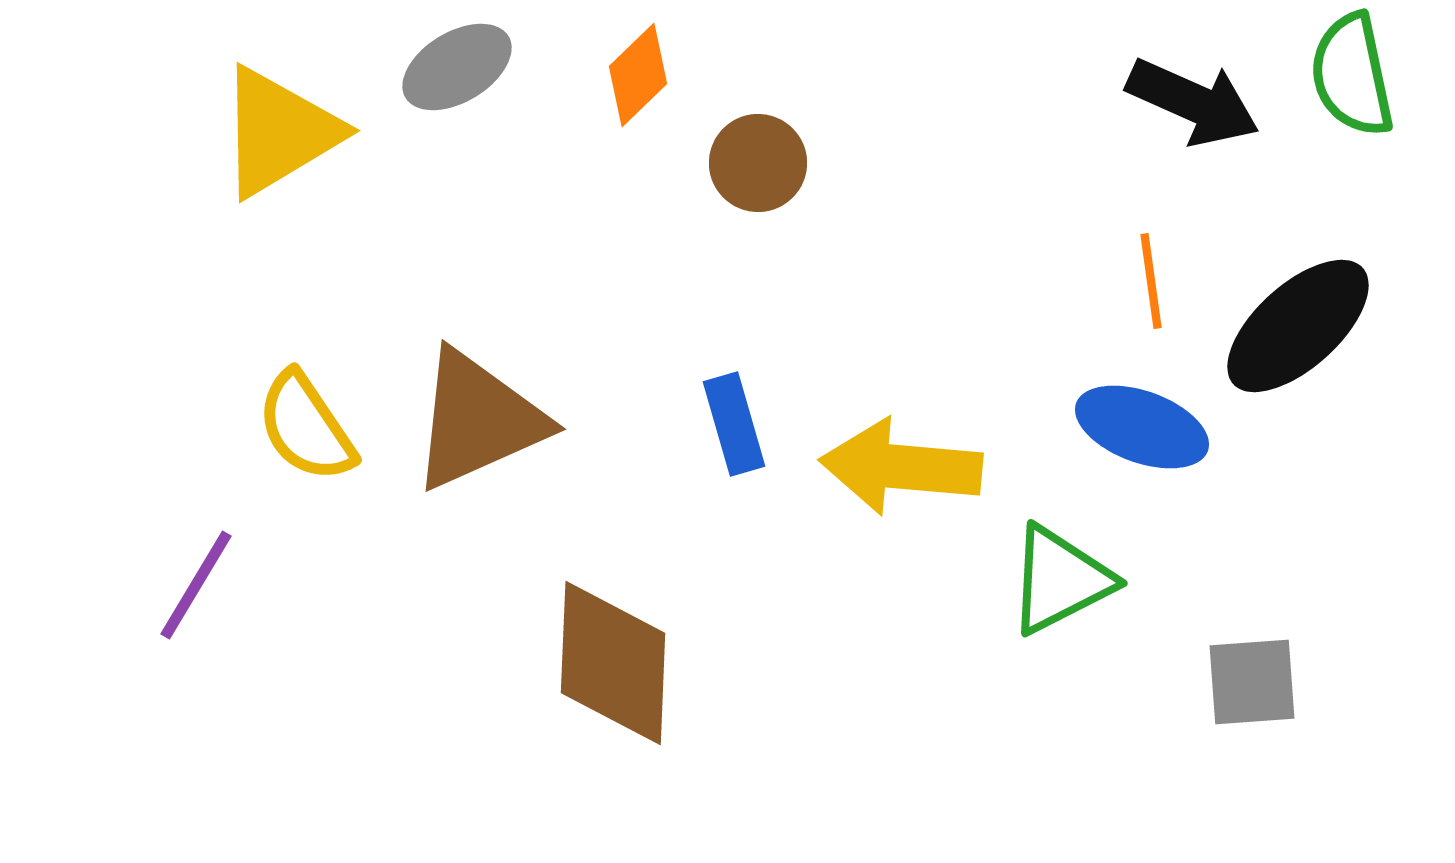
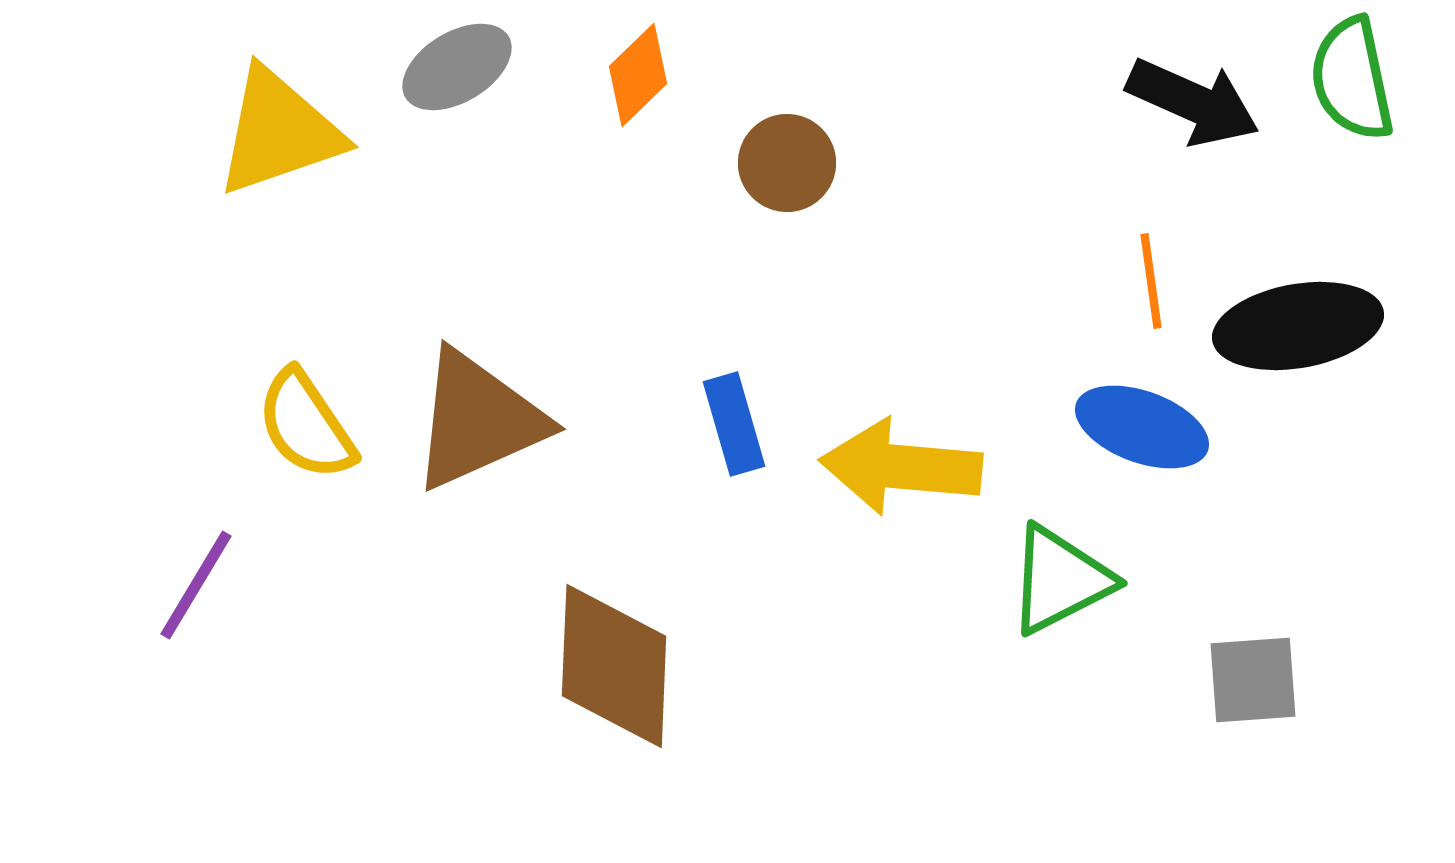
green semicircle: moved 4 px down
yellow triangle: rotated 12 degrees clockwise
brown circle: moved 29 px right
black ellipse: rotated 32 degrees clockwise
yellow semicircle: moved 2 px up
brown diamond: moved 1 px right, 3 px down
gray square: moved 1 px right, 2 px up
